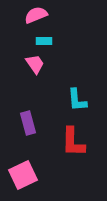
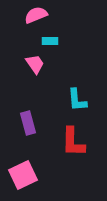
cyan rectangle: moved 6 px right
